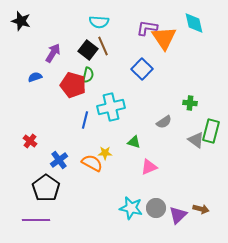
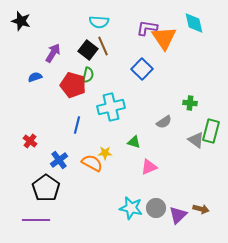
blue line: moved 8 px left, 5 px down
